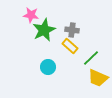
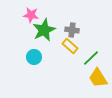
cyan circle: moved 14 px left, 10 px up
yellow trapezoid: rotated 35 degrees clockwise
